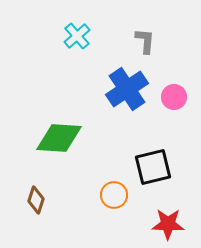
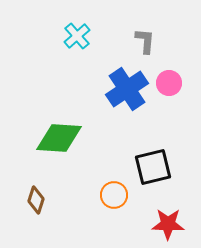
pink circle: moved 5 px left, 14 px up
